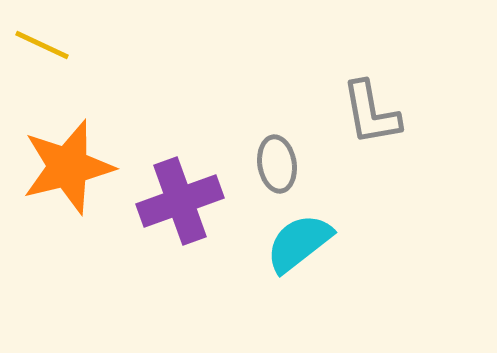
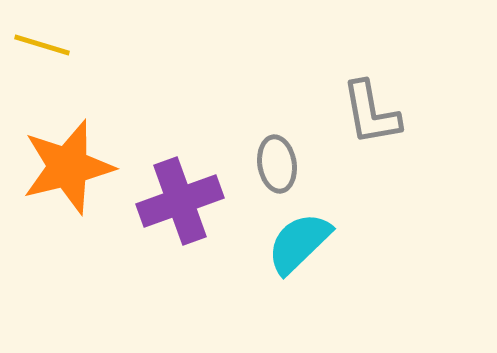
yellow line: rotated 8 degrees counterclockwise
cyan semicircle: rotated 6 degrees counterclockwise
